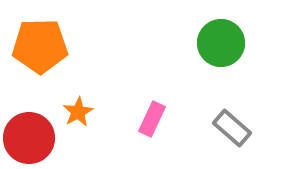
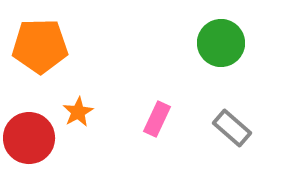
pink rectangle: moved 5 px right
